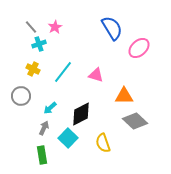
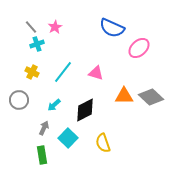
blue semicircle: rotated 145 degrees clockwise
cyan cross: moved 2 px left
yellow cross: moved 1 px left, 3 px down
pink triangle: moved 2 px up
gray circle: moved 2 px left, 4 px down
cyan arrow: moved 4 px right, 3 px up
black diamond: moved 4 px right, 4 px up
gray diamond: moved 16 px right, 24 px up
